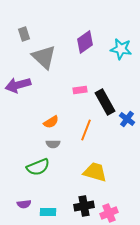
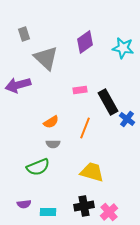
cyan star: moved 2 px right, 1 px up
gray triangle: moved 2 px right, 1 px down
black rectangle: moved 3 px right
orange line: moved 1 px left, 2 px up
yellow trapezoid: moved 3 px left
pink cross: moved 1 px up; rotated 18 degrees counterclockwise
